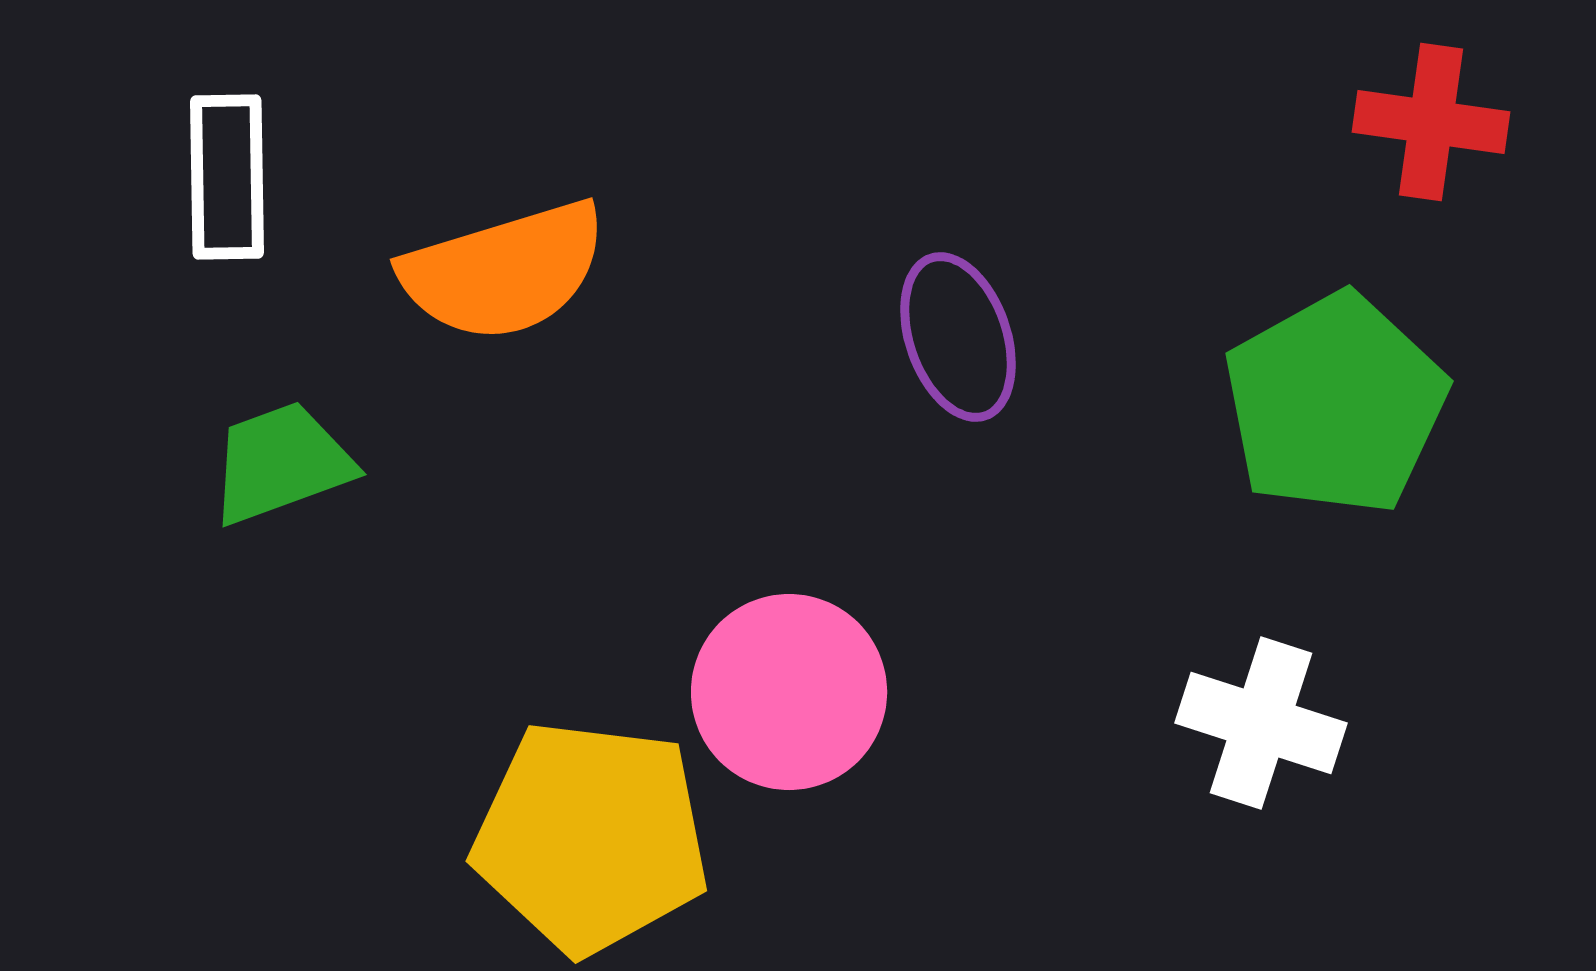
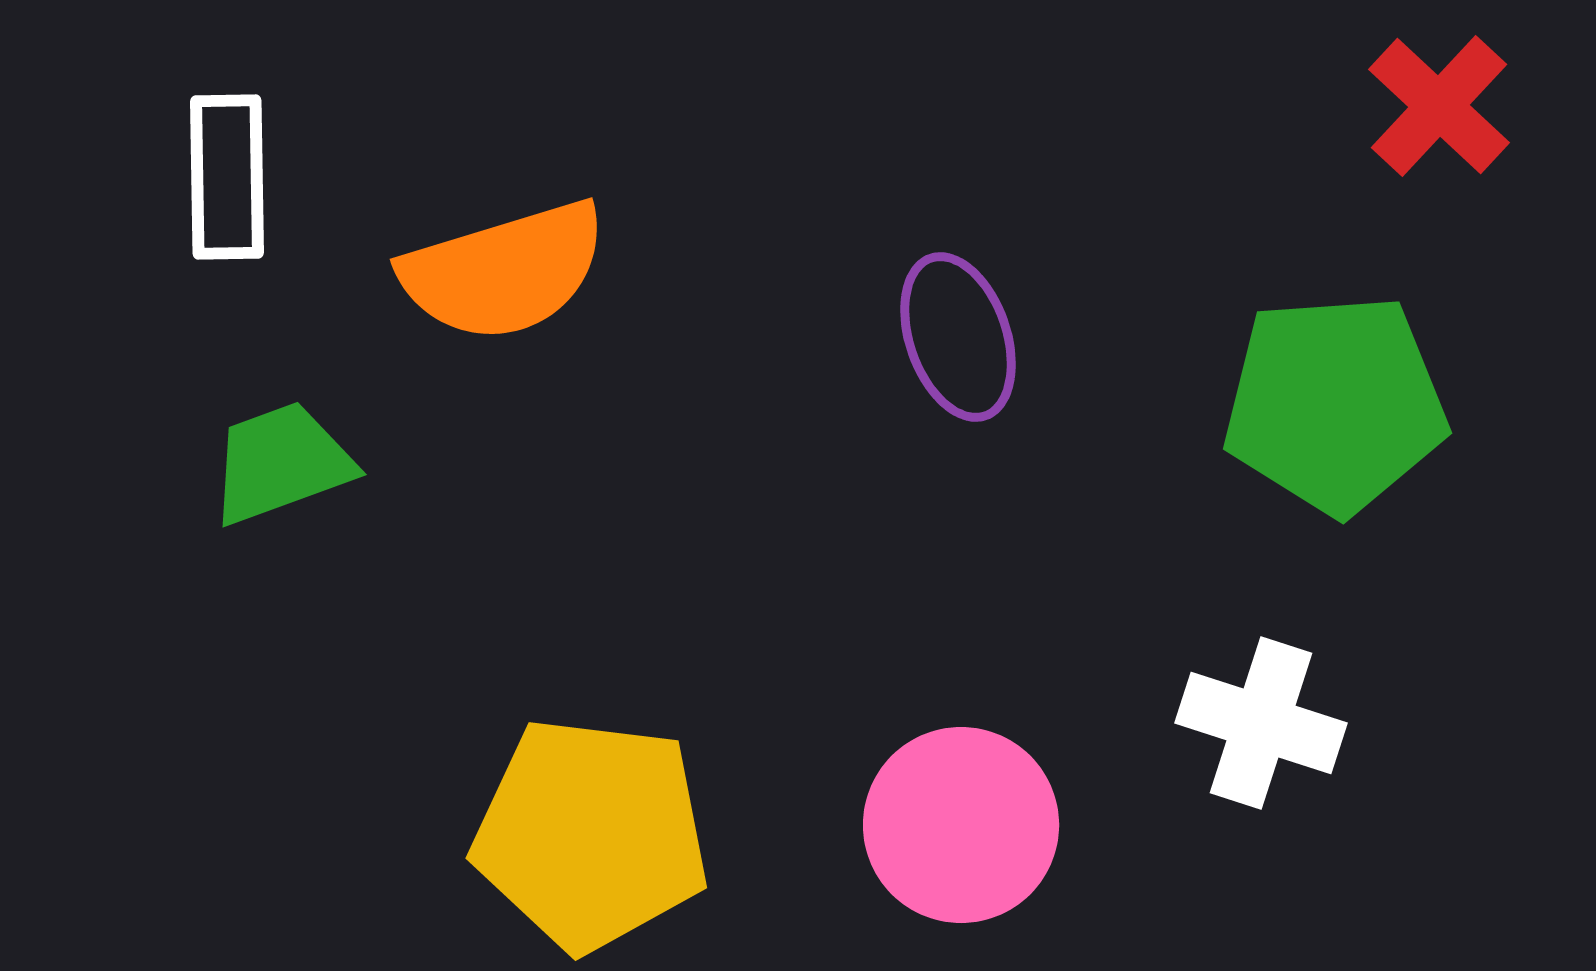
red cross: moved 8 px right, 16 px up; rotated 35 degrees clockwise
green pentagon: rotated 25 degrees clockwise
pink circle: moved 172 px right, 133 px down
yellow pentagon: moved 3 px up
